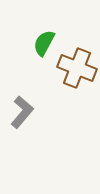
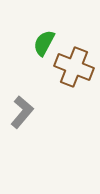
brown cross: moved 3 px left, 1 px up
